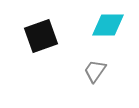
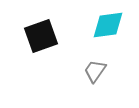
cyan diamond: rotated 8 degrees counterclockwise
